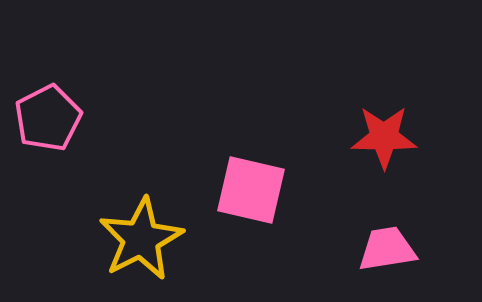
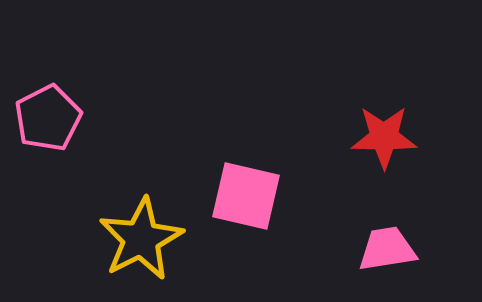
pink square: moved 5 px left, 6 px down
